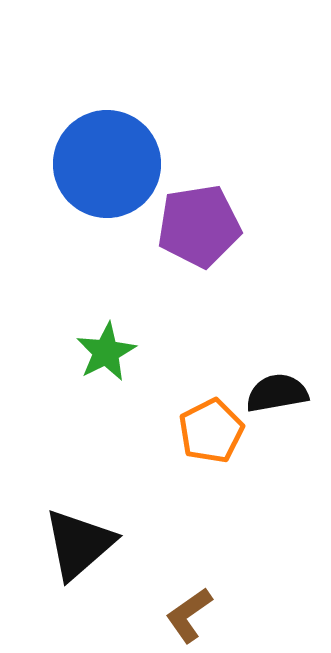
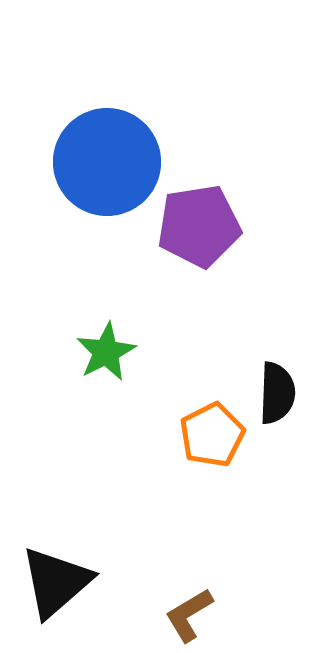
blue circle: moved 2 px up
black semicircle: rotated 102 degrees clockwise
orange pentagon: moved 1 px right, 4 px down
black triangle: moved 23 px left, 38 px down
brown L-shape: rotated 4 degrees clockwise
